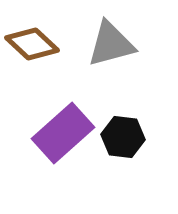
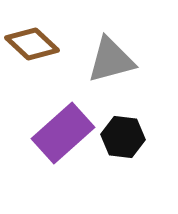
gray triangle: moved 16 px down
